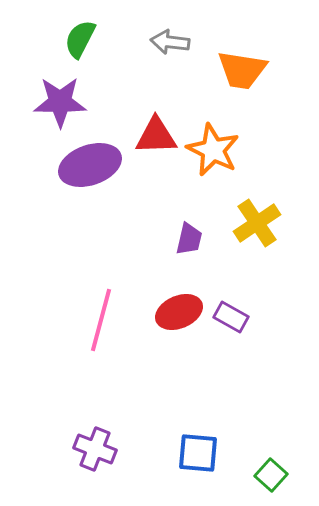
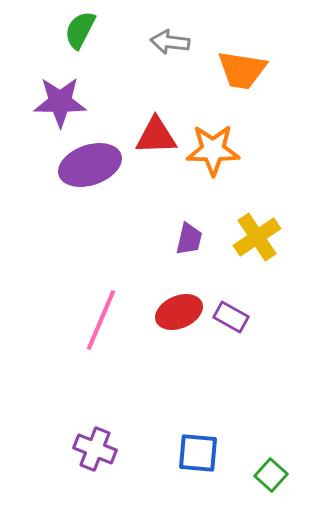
green semicircle: moved 9 px up
orange star: rotated 26 degrees counterclockwise
yellow cross: moved 14 px down
pink line: rotated 8 degrees clockwise
